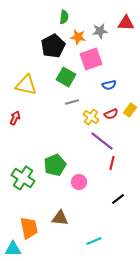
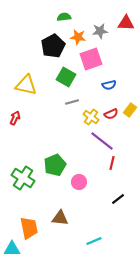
green semicircle: rotated 104 degrees counterclockwise
cyan triangle: moved 1 px left
